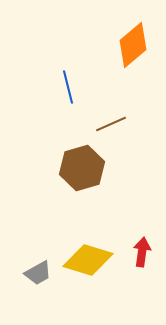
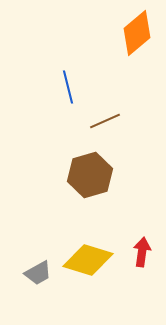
orange diamond: moved 4 px right, 12 px up
brown line: moved 6 px left, 3 px up
brown hexagon: moved 8 px right, 7 px down
